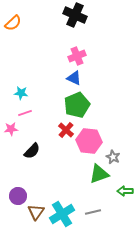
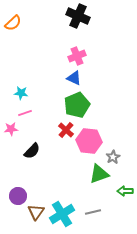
black cross: moved 3 px right, 1 px down
gray star: rotated 16 degrees clockwise
